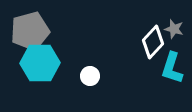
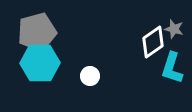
gray pentagon: moved 7 px right, 1 px down
white diamond: rotated 12 degrees clockwise
